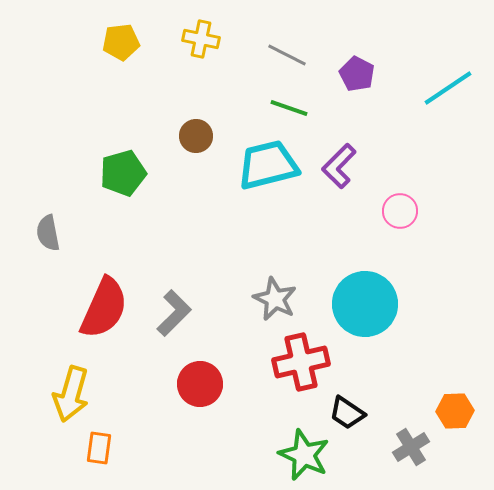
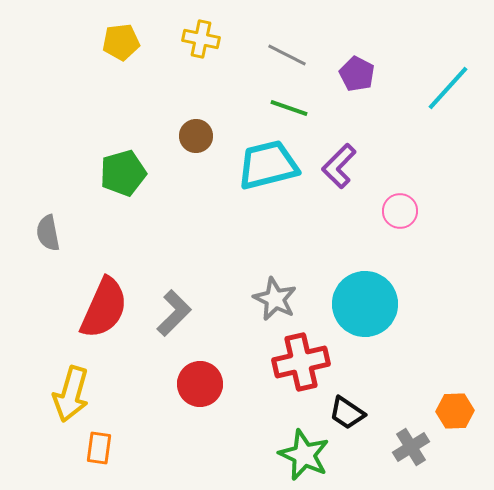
cyan line: rotated 14 degrees counterclockwise
